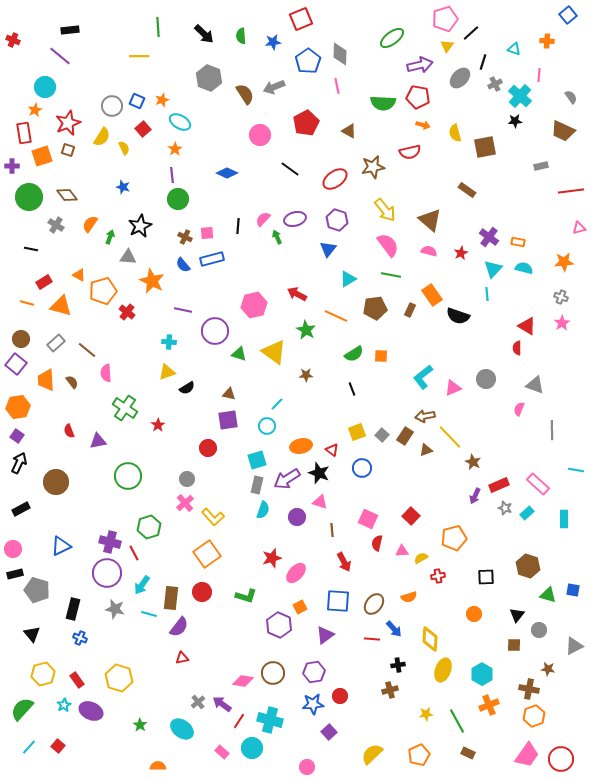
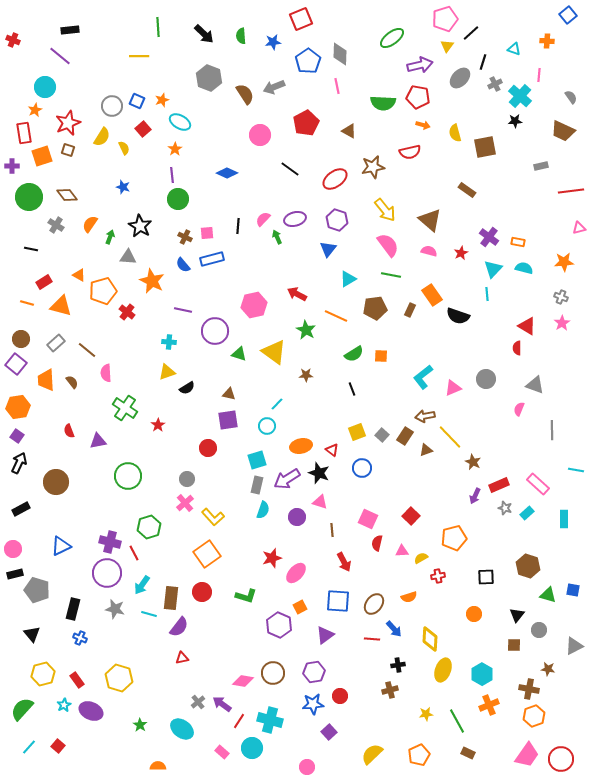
black star at (140, 226): rotated 15 degrees counterclockwise
